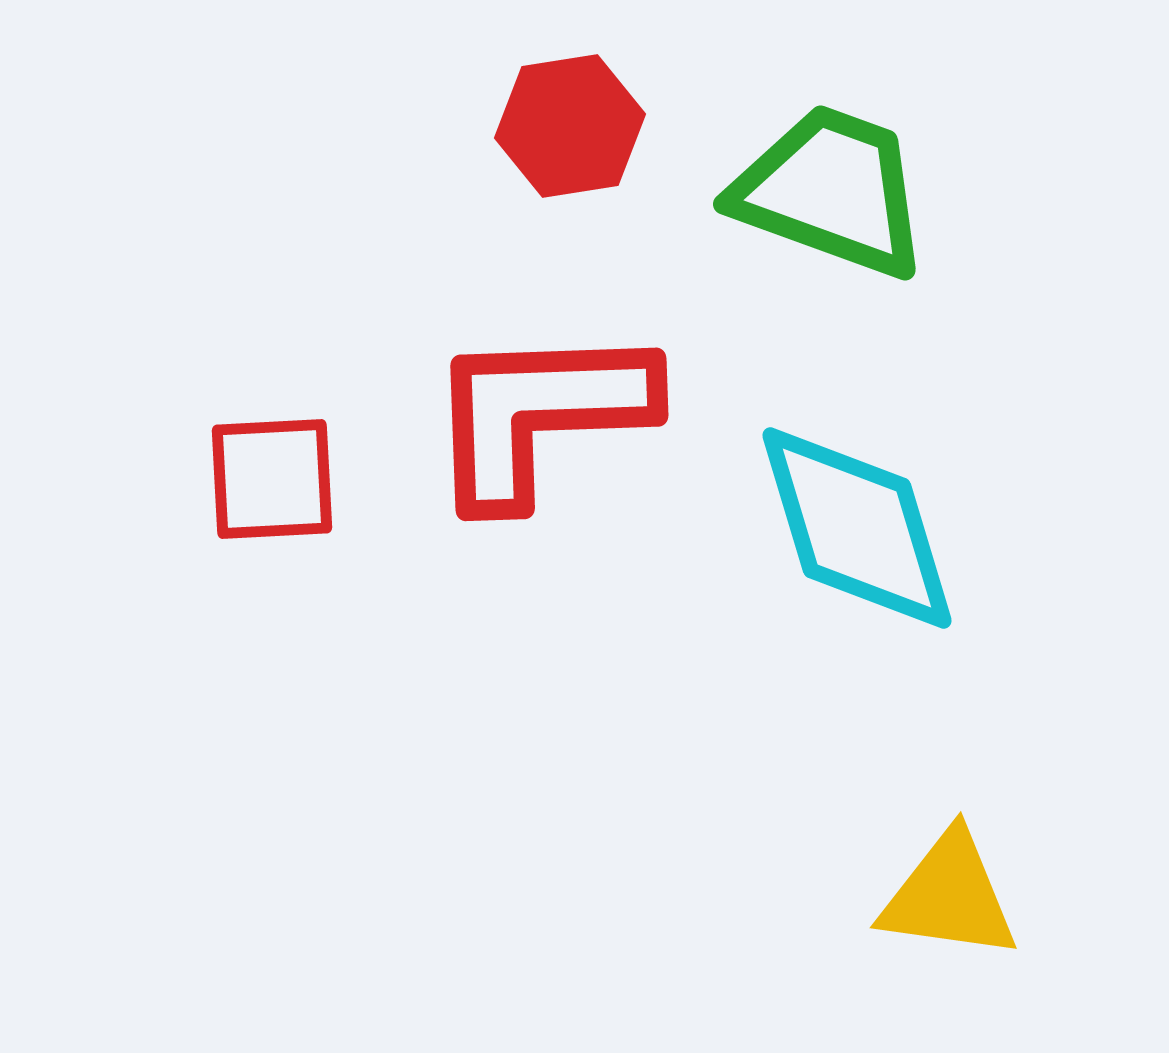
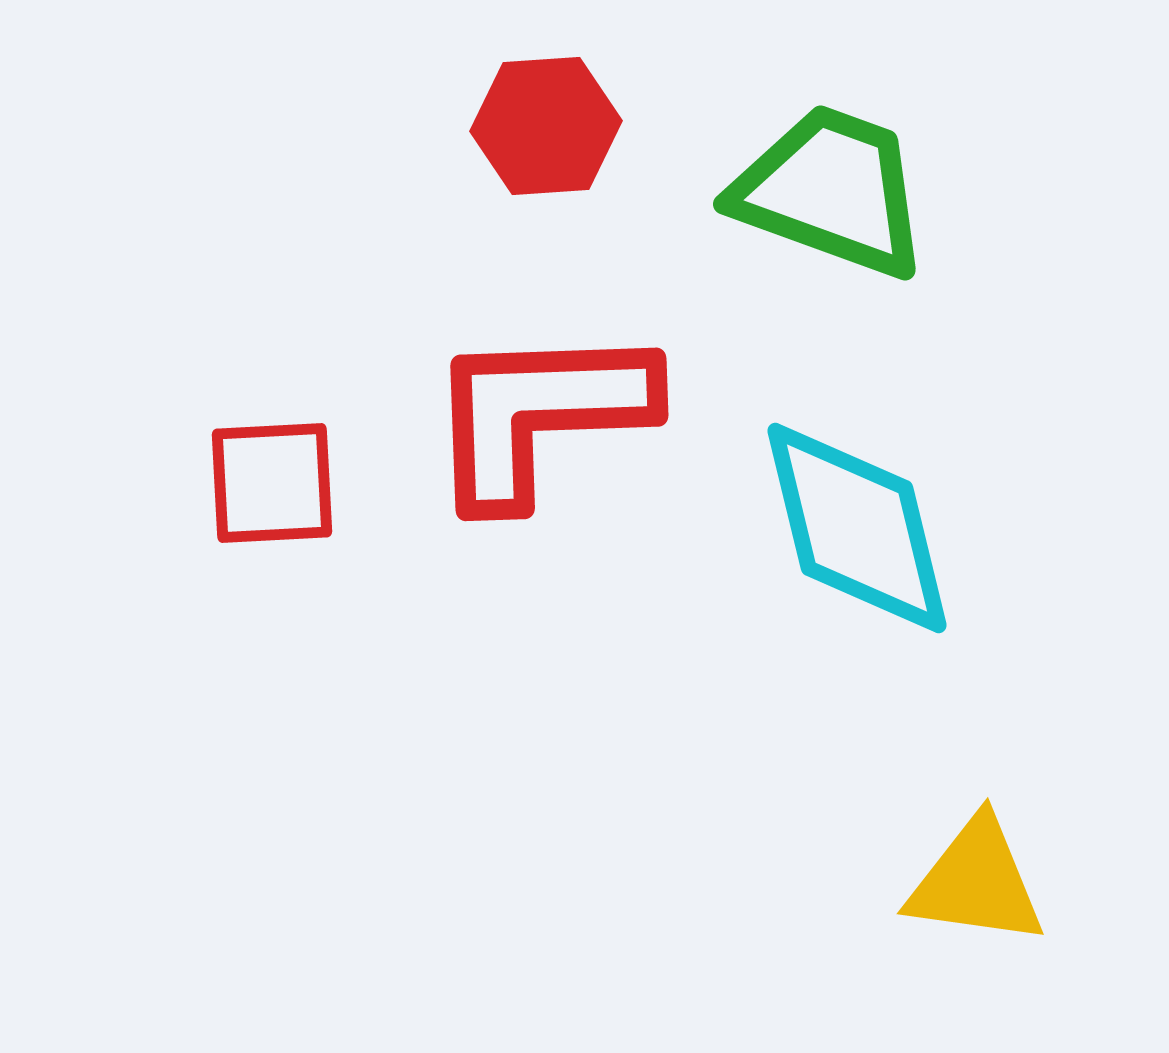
red hexagon: moved 24 px left; rotated 5 degrees clockwise
red square: moved 4 px down
cyan diamond: rotated 3 degrees clockwise
yellow triangle: moved 27 px right, 14 px up
